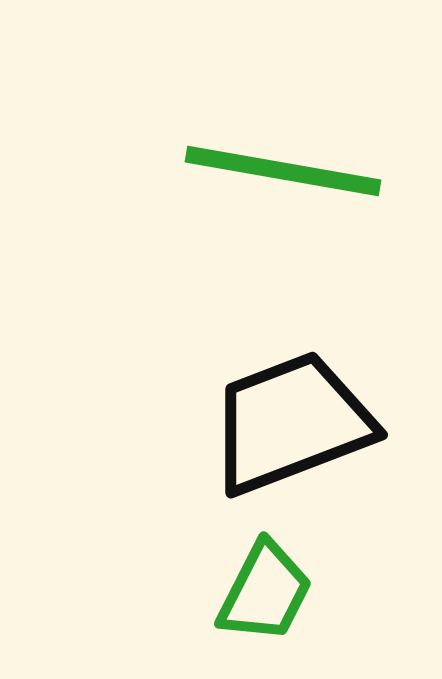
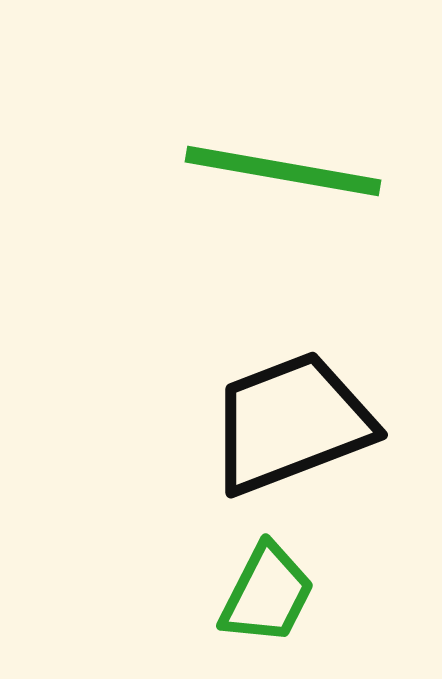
green trapezoid: moved 2 px right, 2 px down
